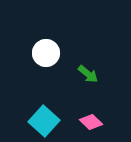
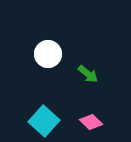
white circle: moved 2 px right, 1 px down
